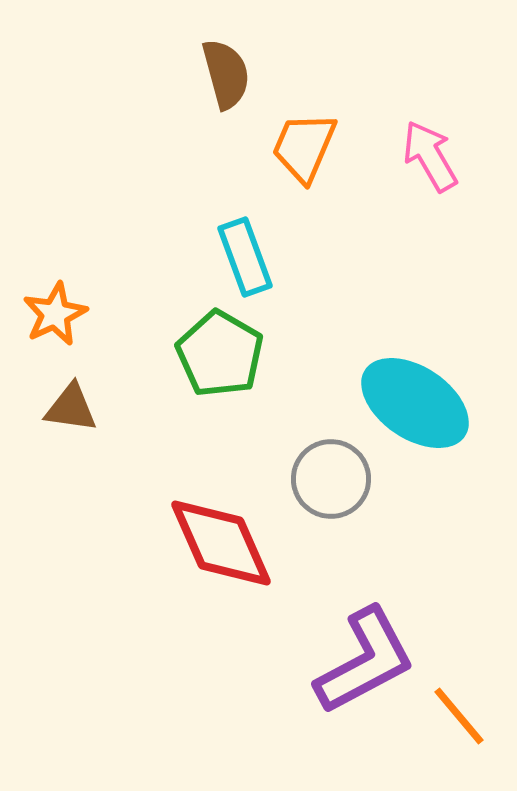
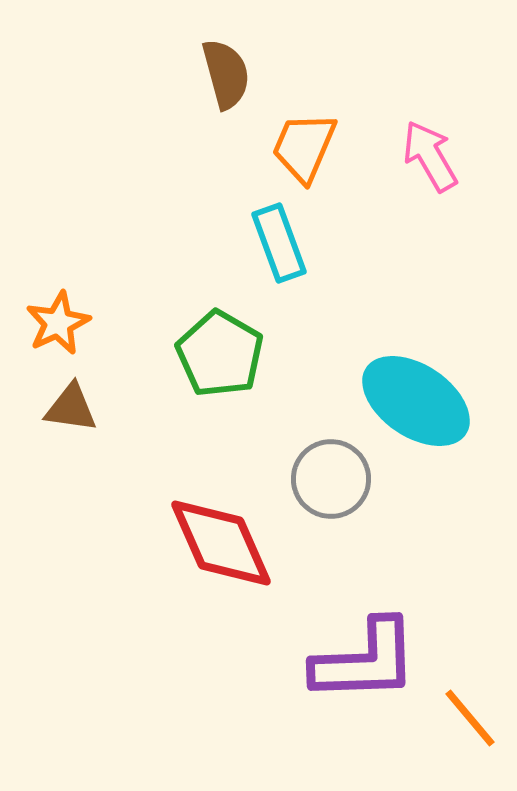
cyan rectangle: moved 34 px right, 14 px up
orange star: moved 3 px right, 9 px down
cyan ellipse: moved 1 px right, 2 px up
purple L-shape: rotated 26 degrees clockwise
orange line: moved 11 px right, 2 px down
